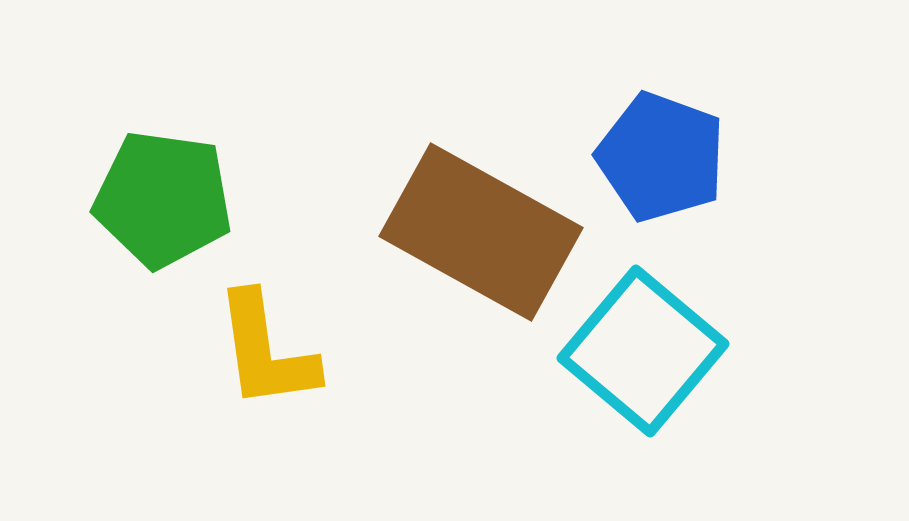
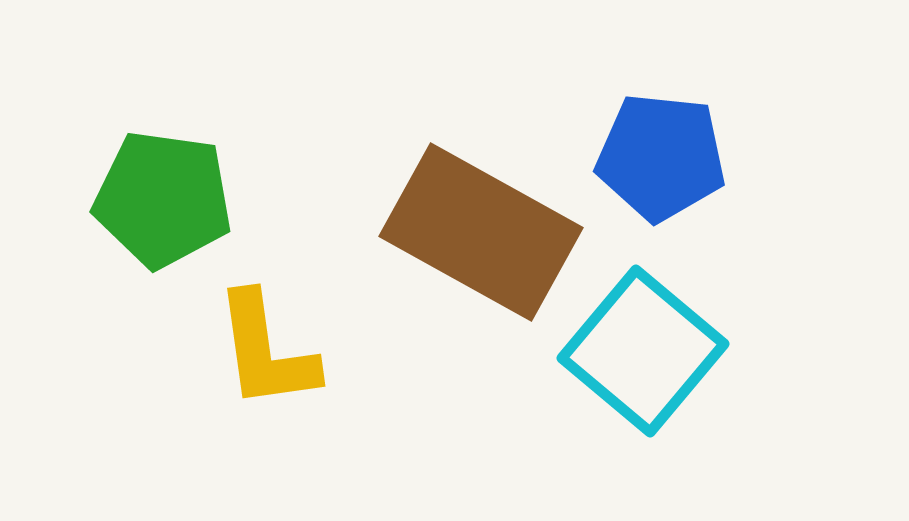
blue pentagon: rotated 14 degrees counterclockwise
